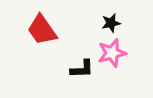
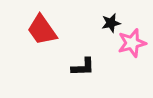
pink star: moved 20 px right, 10 px up
black L-shape: moved 1 px right, 2 px up
